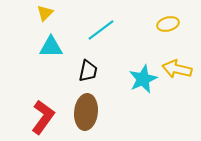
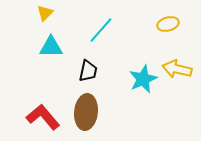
cyan line: rotated 12 degrees counterclockwise
red L-shape: rotated 76 degrees counterclockwise
